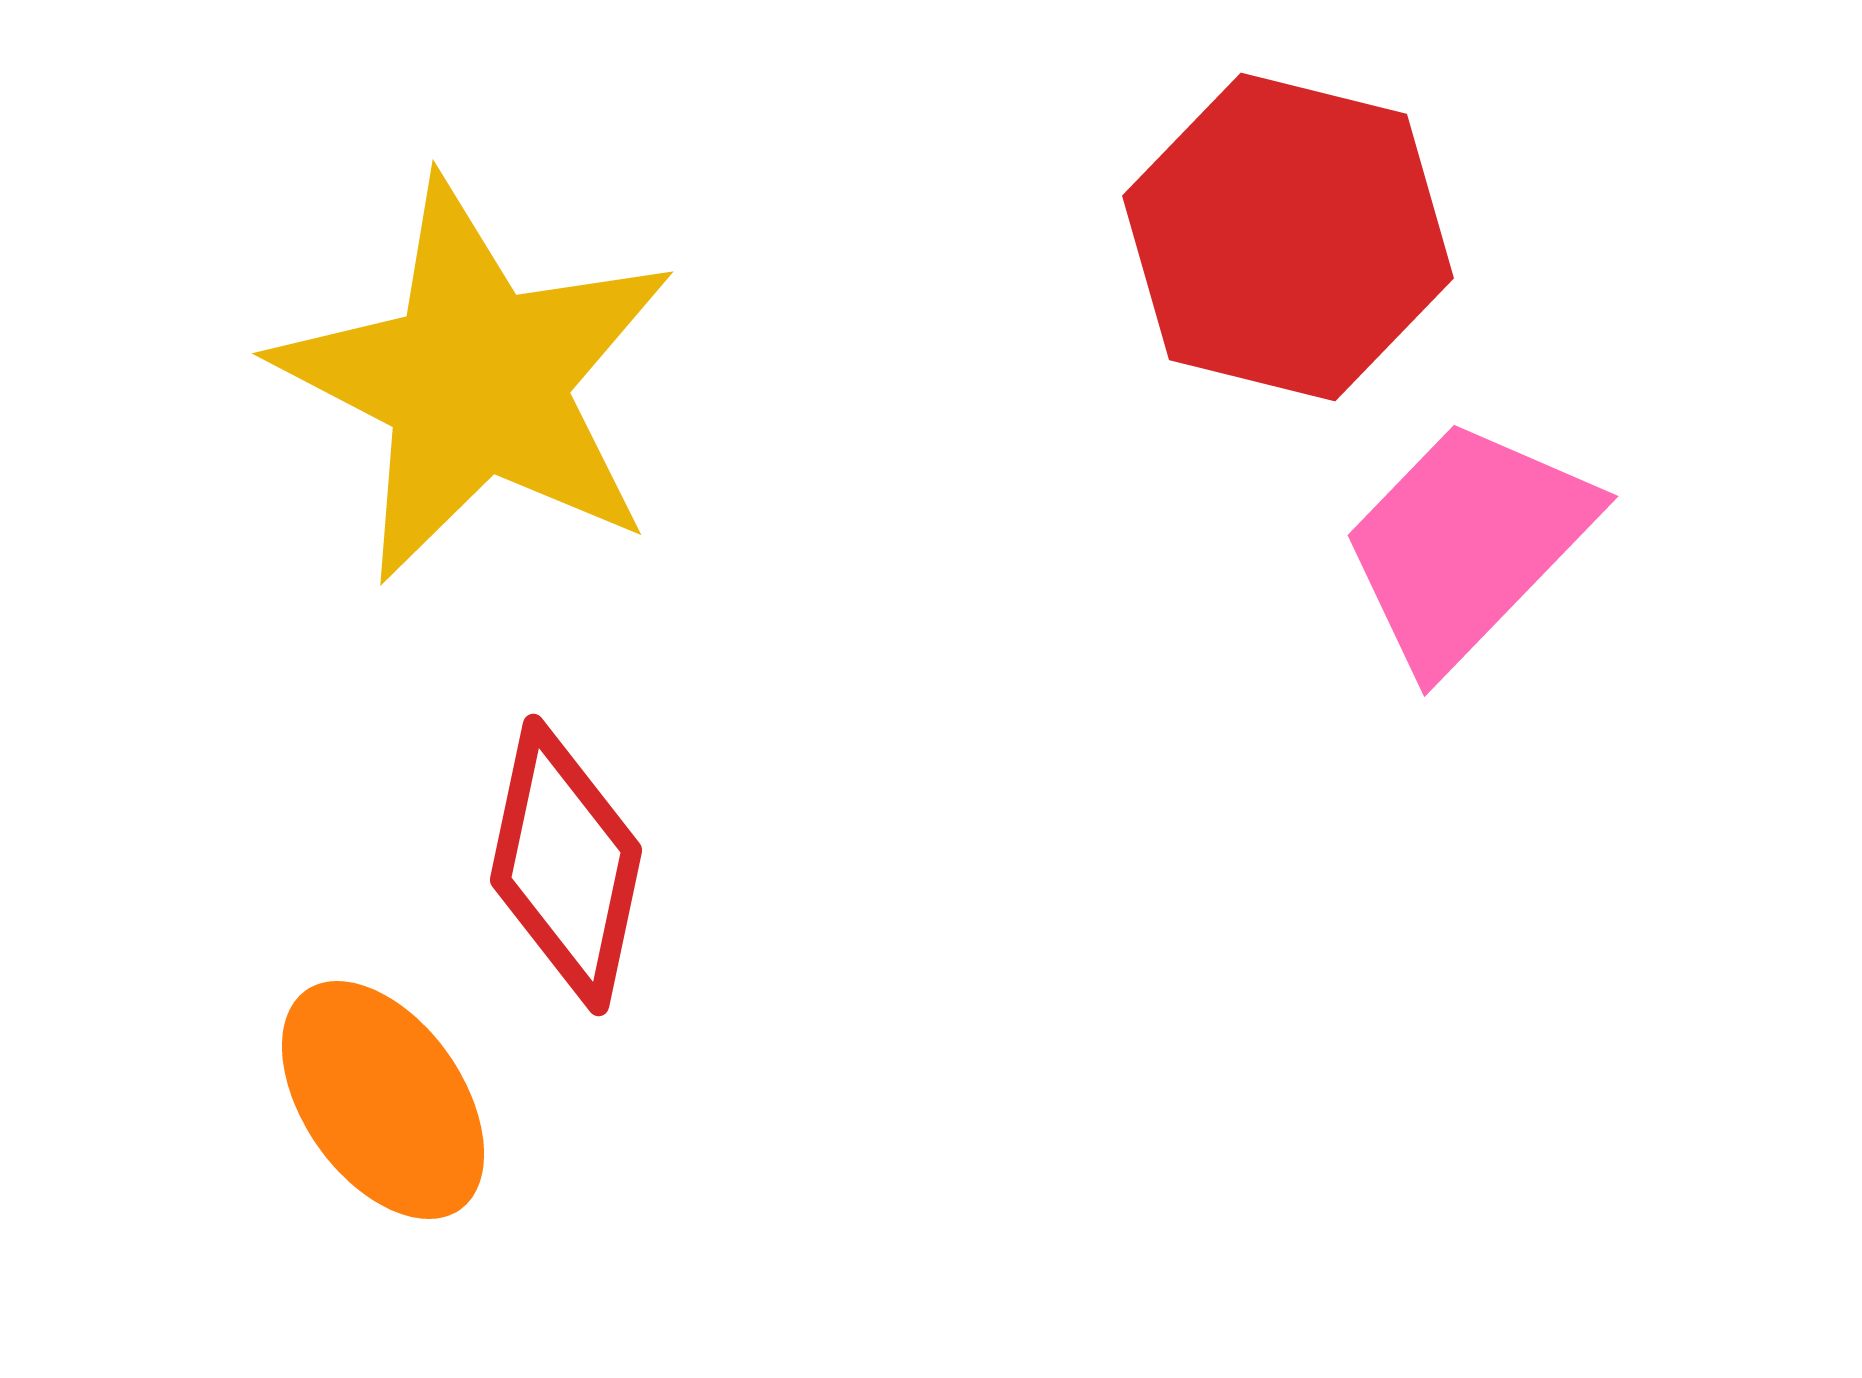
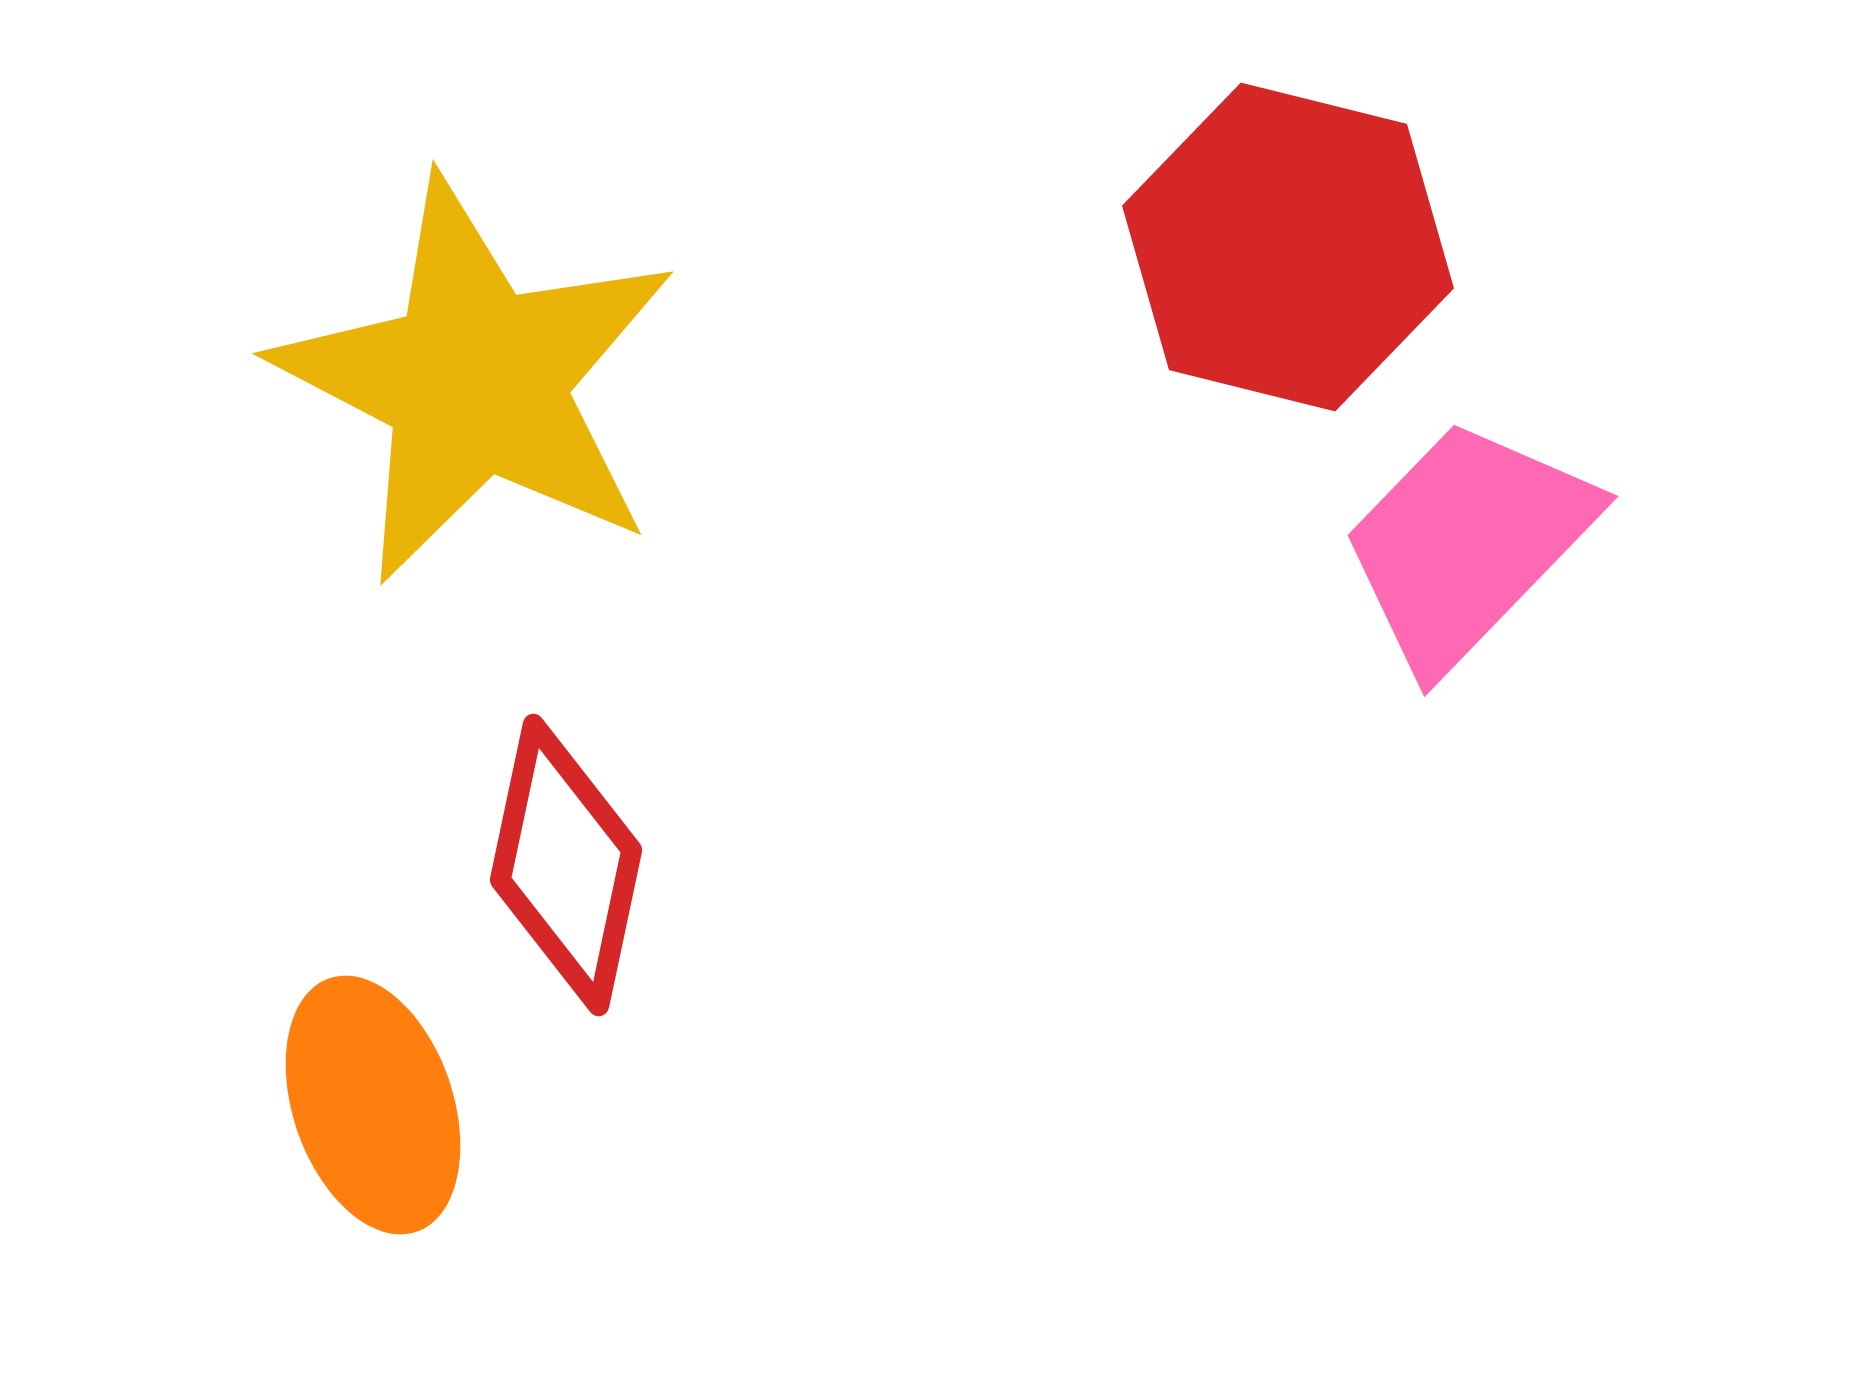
red hexagon: moved 10 px down
orange ellipse: moved 10 px left, 5 px down; rotated 16 degrees clockwise
